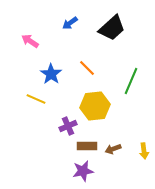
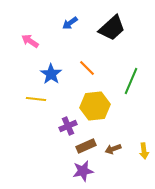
yellow line: rotated 18 degrees counterclockwise
brown rectangle: moved 1 px left; rotated 24 degrees counterclockwise
